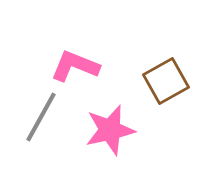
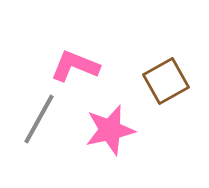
gray line: moved 2 px left, 2 px down
